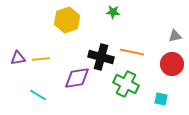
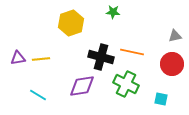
yellow hexagon: moved 4 px right, 3 px down
purple diamond: moved 5 px right, 8 px down
